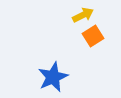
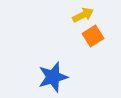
blue star: rotated 8 degrees clockwise
